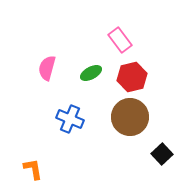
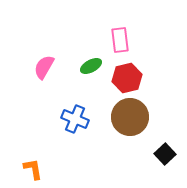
pink rectangle: rotated 30 degrees clockwise
pink semicircle: moved 3 px left, 1 px up; rotated 15 degrees clockwise
green ellipse: moved 7 px up
red hexagon: moved 5 px left, 1 px down
blue cross: moved 5 px right
black square: moved 3 px right
